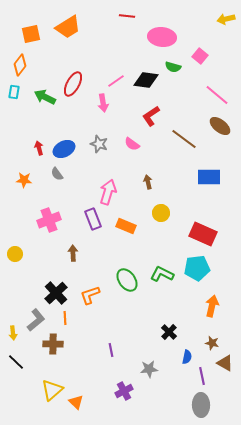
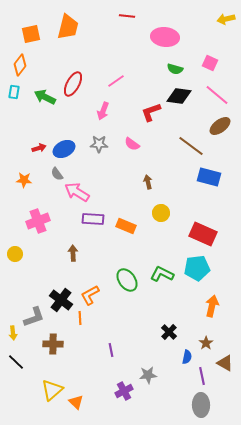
orange trapezoid at (68, 27): rotated 44 degrees counterclockwise
pink ellipse at (162, 37): moved 3 px right
pink square at (200, 56): moved 10 px right, 7 px down; rotated 14 degrees counterclockwise
green semicircle at (173, 67): moved 2 px right, 2 px down
black diamond at (146, 80): moved 33 px right, 16 px down
pink arrow at (103, 103): moved 8 px down; rotated 30 degrees clockwise
red L-shape at (151, 116): moved 4 px up; rotated 15 degrees clockwise
brown ellipse at (220, 126): rotated 75 degrees counterclockwise
brown line at (184, 139): moved 7 px right, 7 px down
gray star at (99, 144): rotated 18 degrees counterclockwise
red arrow at (39, 148): rotated 88 degrees clockwise
blue rectangle at (209, 177): rotated 15 degrees clockwise
pink arrow at (108, 192): moved 31 px left; rotated 75 degrees counterclockwise
purple rectangle at (93, 219): rotated 65 degrees counterclockwise
pink cross at (49, 220): moved 11 px left, 1 px down
black cross at (56, 293): moved 5 px right, 7 px down; rotated 10 degrees counterclockwise
orange L-shape at (90, 295): rotated 10 degrees counterclockwise
orange line at (65, 318): moved 15 px right
gray L-shape at (36, 320): moved 2 px left, 3 px up; rotated 20 degrees clockwise
brown star at (212, 343): moved 6 px left; rotated 24 degrees clockwise
gray star at (149, 369): moved 1 px left, 6 px down
